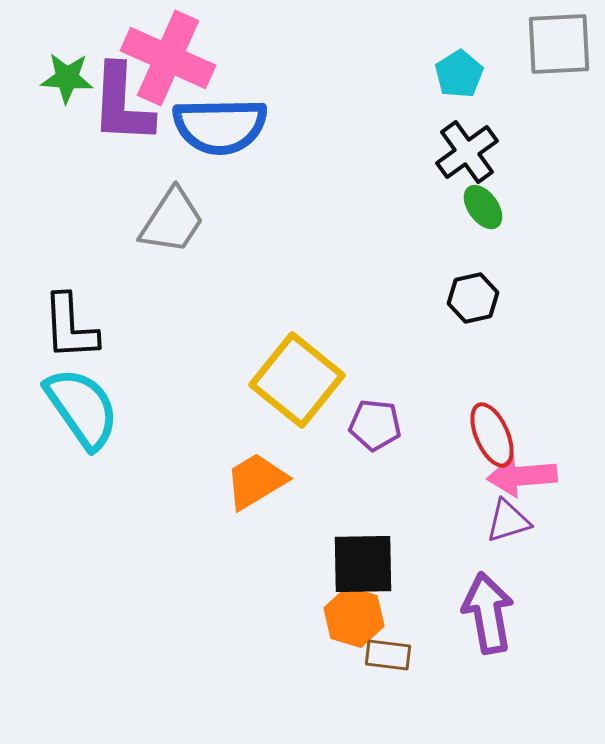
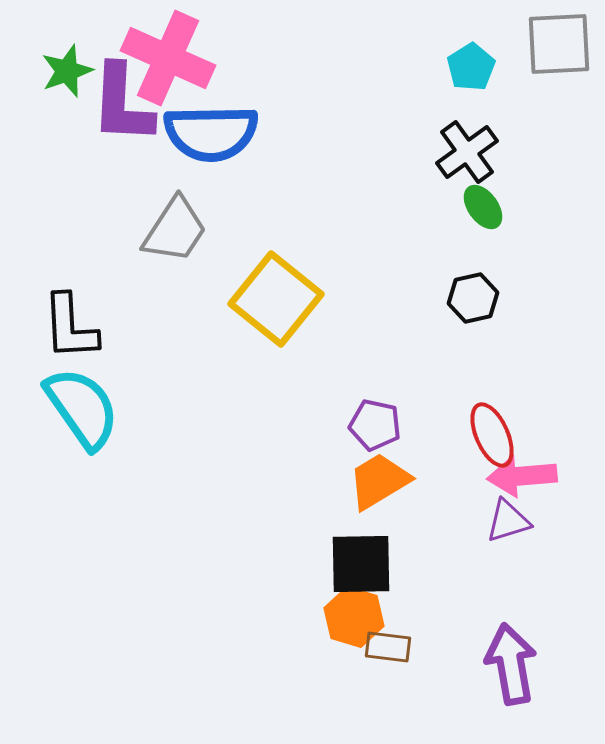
cyan pentagon: moved 12 px right, 7 px up
green star: moved 7 px up; rotated 24 degrees counterclockwise
blue semicircle: moved 9 px left, 7 px down
gray trapezoid: moved 3 px right, 9 px down
yellow square: moved 21 px left, 81 px up
purple pentagon: rotated 6 degrees clockwise
orange trapezoid: moved 123 px right
black square: moved 2 px left
purple arrow: moved 23 px right, 51 px down
brown rectangle: moved 8 px up
